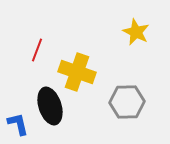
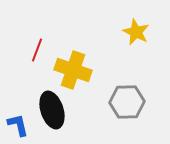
yellow cross: moved 4 px left, 2 px up
black ellipse: moved 2 px right, 4 px down
blue L-shape: moved 1 px down
